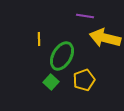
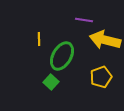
purple line: moved 1 px left, 4 px down
yellow arrow: moved 2 px down
yellow pentagon: moved 17 px right, 3 px up
